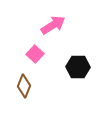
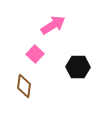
brown diamond: rotated 15 degrees counterclockwise
